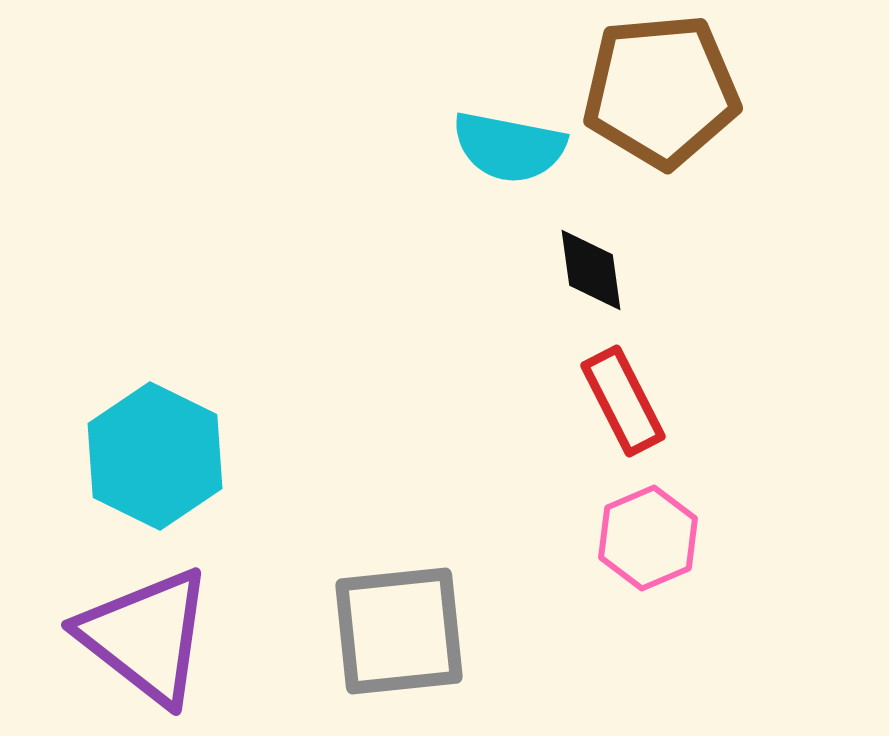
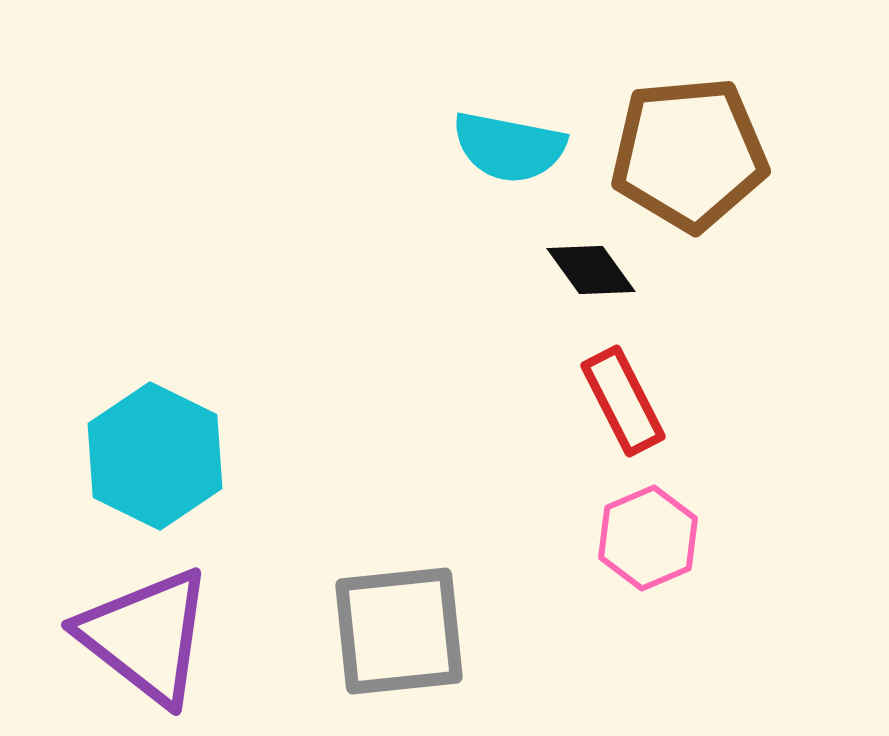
brown pentagon: moved 28 px right, 63 px down
black diamond: rotated 28 degrees counterclockwise
